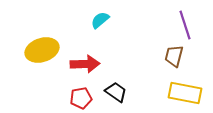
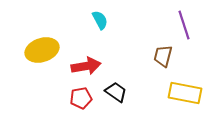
cyan semicircle: rotated 102 degrees clockwise
purple line: moved 1 px left
brown trapezoid: moved 11 px left
red arrow: moved 1 px right, 2 px down; rotated 8 degrees counterclockwise
